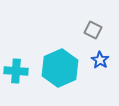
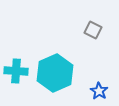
blue star: moved 1 px left, 31 px down
cyan hexagon: moved 5 px left, 5 px down
